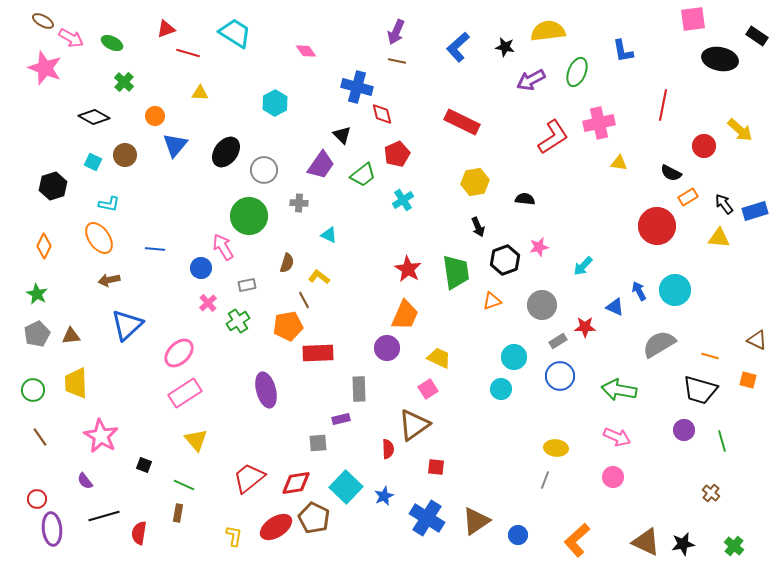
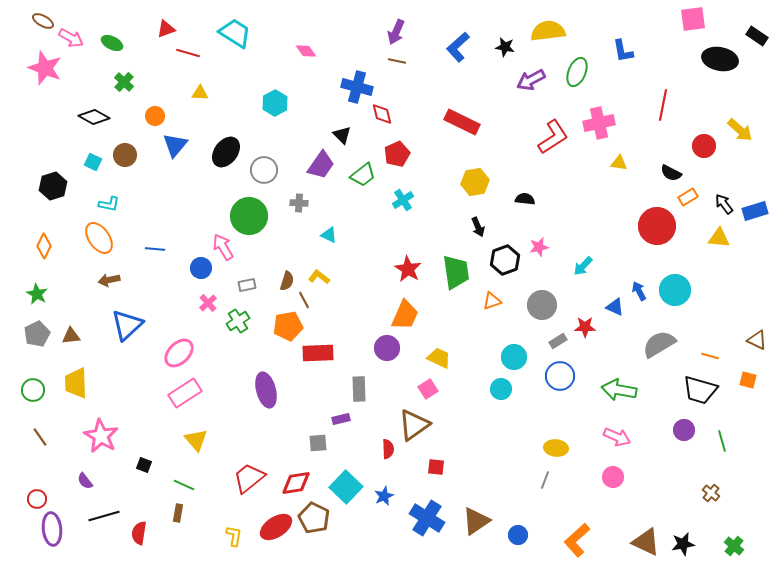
brown semicircle at (287, 263): moved 18 px down
